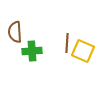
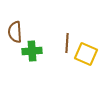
yellow square: moved 3 px right, 3 px down
